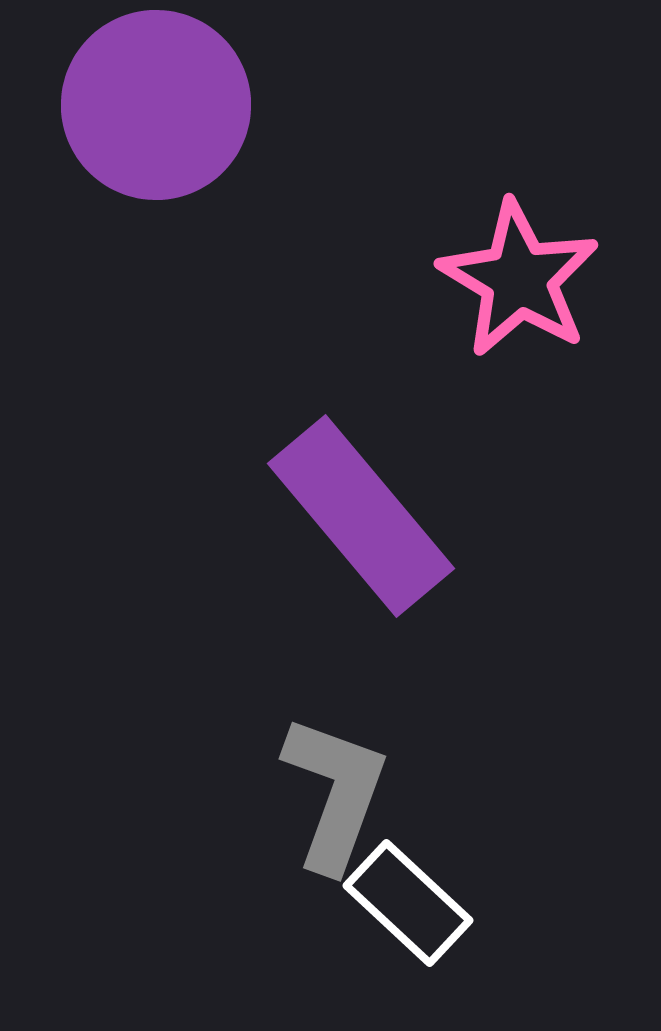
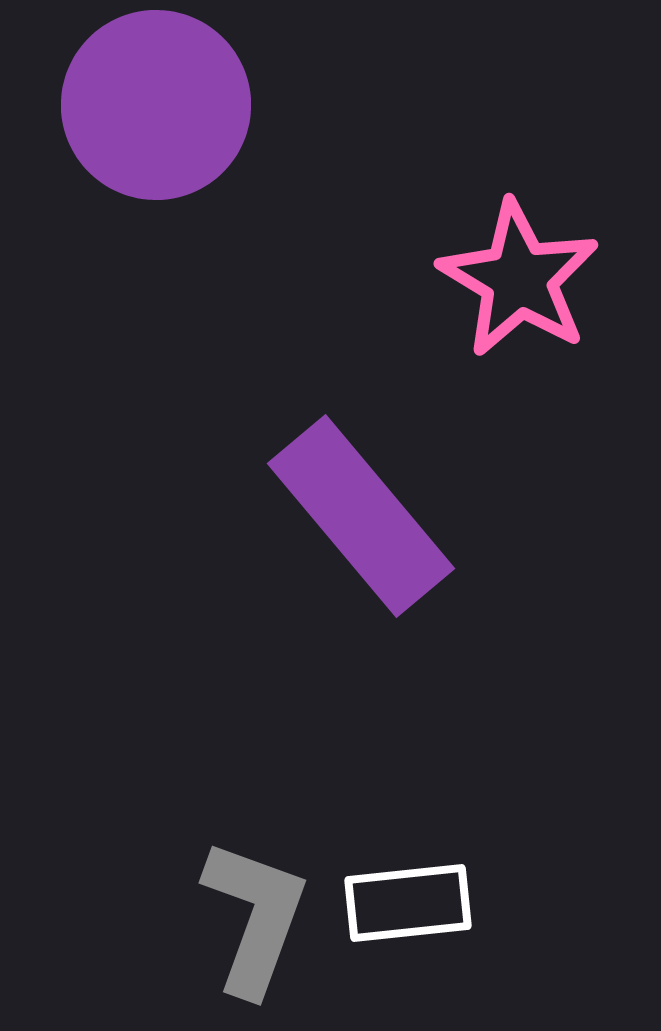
gray L-shape: moved 80 px left, 124 px down
white rectangle: rotated 49 degrees counterclockwise
